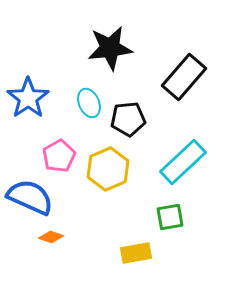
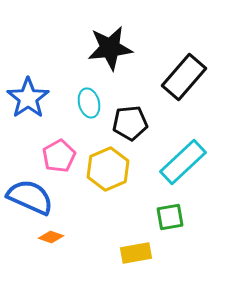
cyan ellipse: rotated 8 degrees clockwise
black pentagon: moved 2 px right, 4 px down
